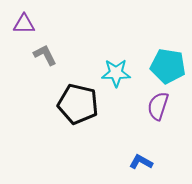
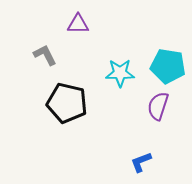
purple triangle: moved 54 px right
cyan star: moved 4 px right
black pentagon: moved 11 px left, 1 px up
blue L-shape: rotated 50 degrees counterclockwise
